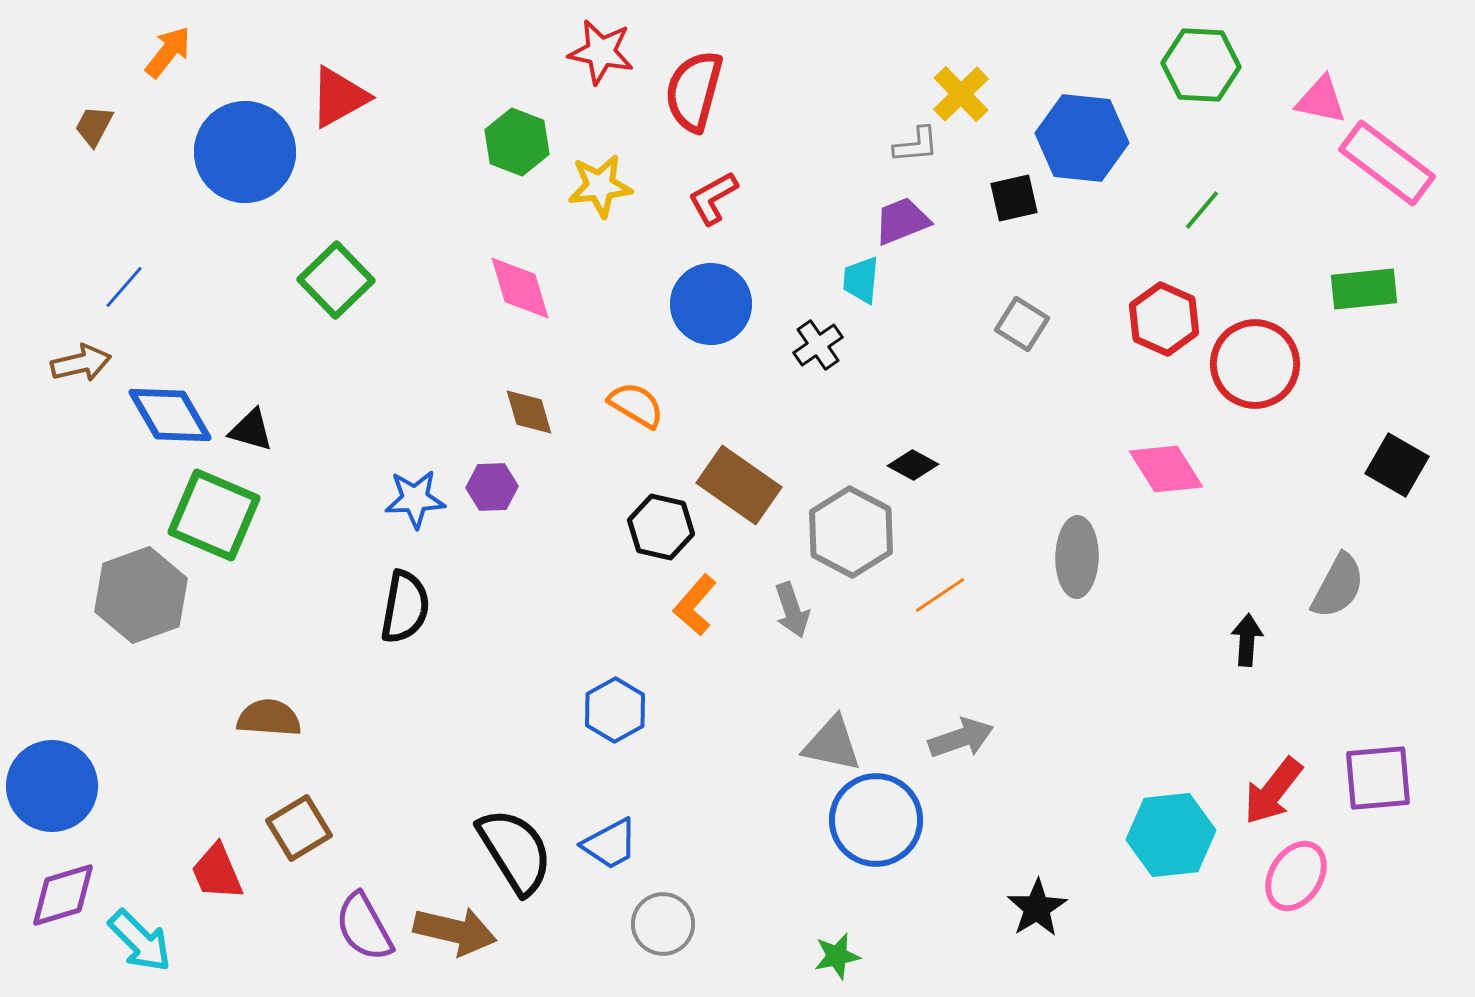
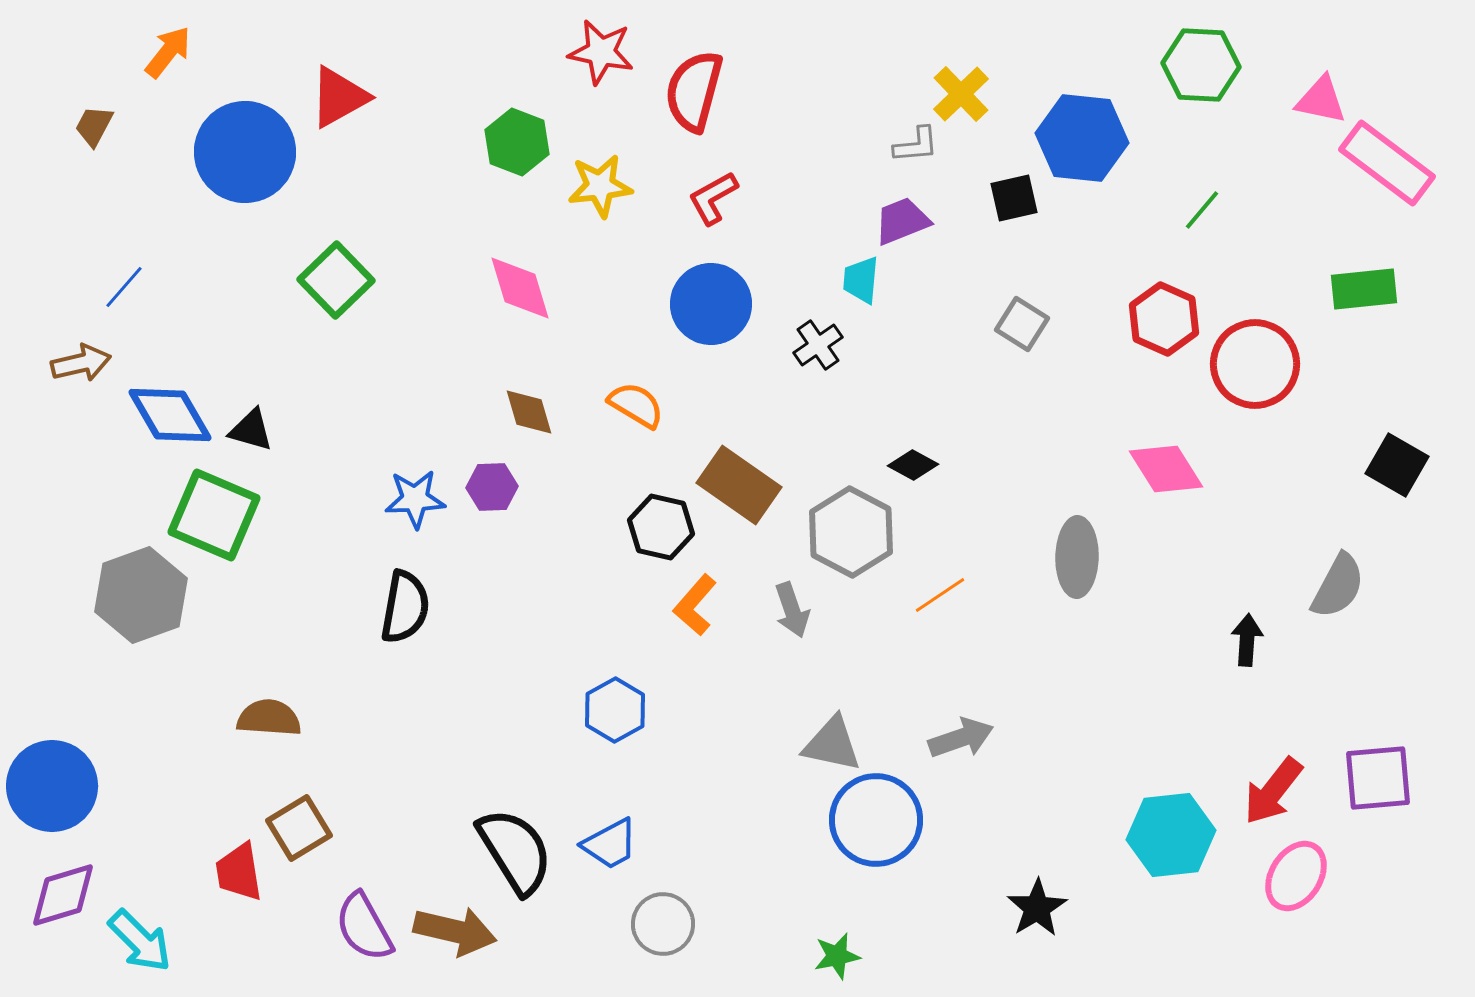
red trapezoid at (217, 872): moved 22 px right; rotated 14 degrees clockwise
